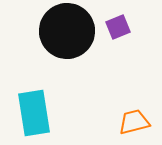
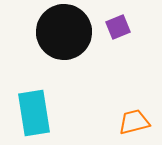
black circle: moved 3 px left, 1 px down
